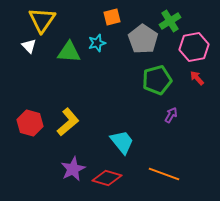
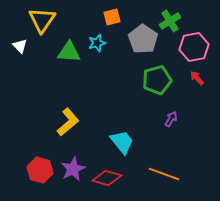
white triangle: moved 9 px left
purple arrow: moved 4 px down
red hexagon: moved 10 px right, 47 px down
